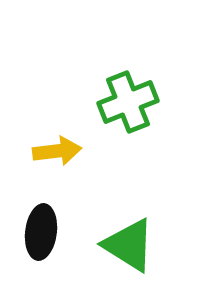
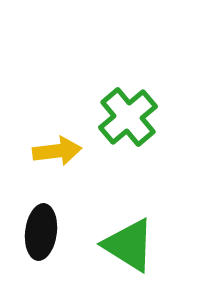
green cross: moved 15 px down; rotated 18 degrees counterclockwise
